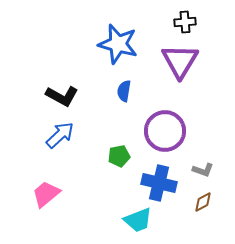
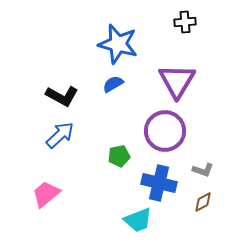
purple triangle: moved 3 px left, 20 px down
blue semicircle: moved 11 px left, 7 px up; rotated 50 degrees clockwise
